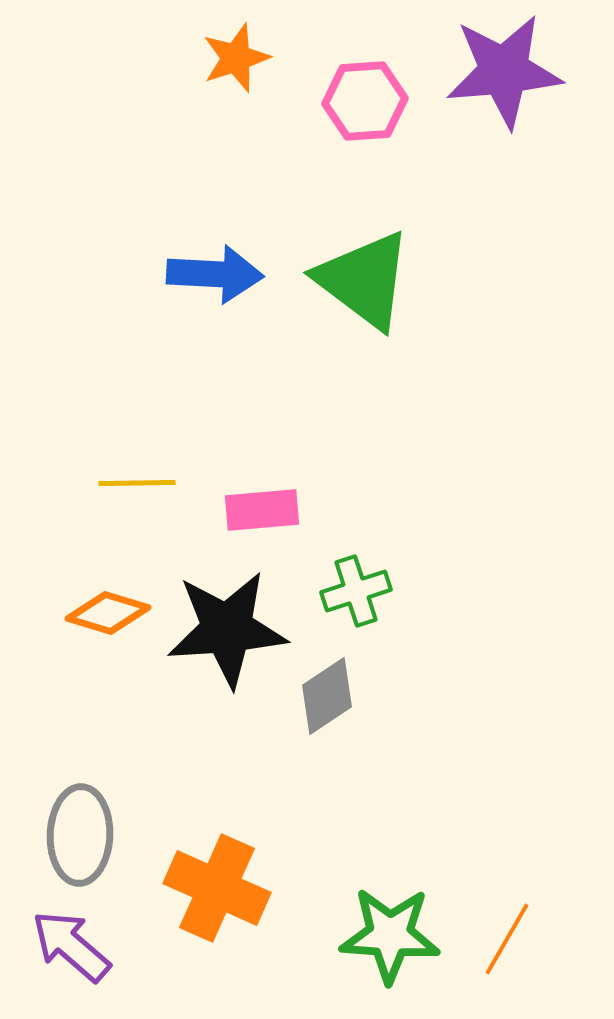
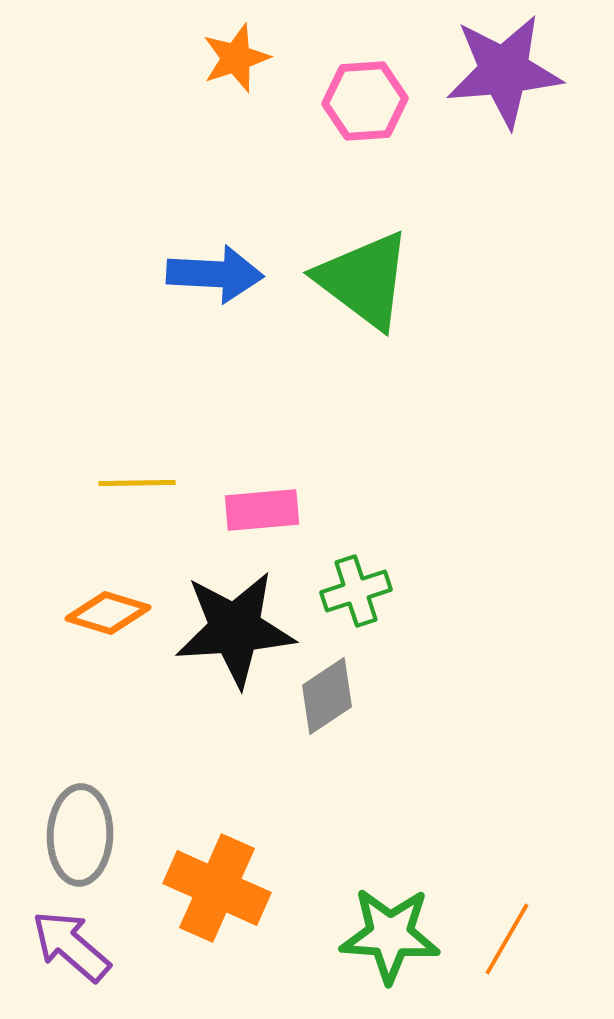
black star: moved 8 px right
